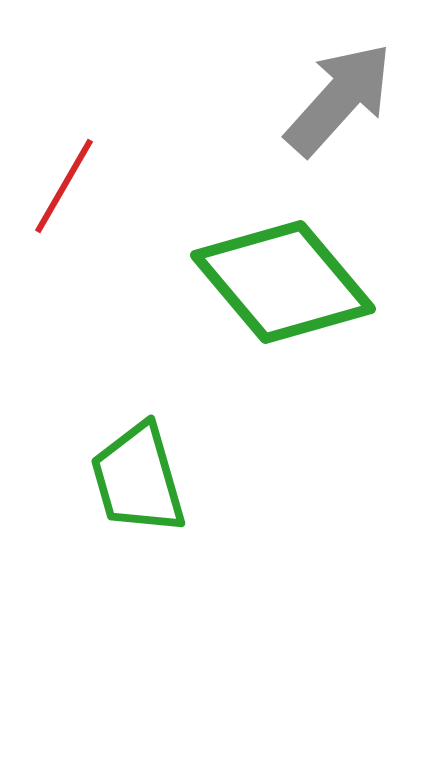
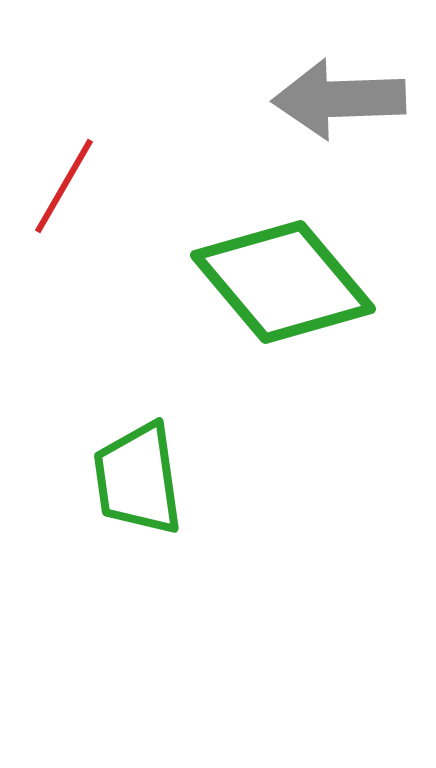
gray arrow: rotated 134 degrees counterclockwise
green trapezoid: rotated 8 degrees clockwise
